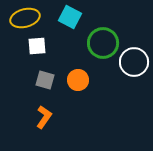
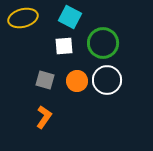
yellow ellipse: moved 2 px left
white square: moved 27 px right
white circle: moved 27 px left, 18 px down
orange circle: moved 1 px left, 1 px down
